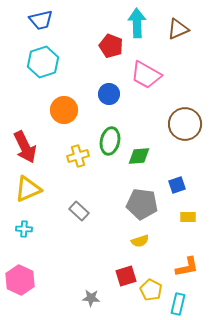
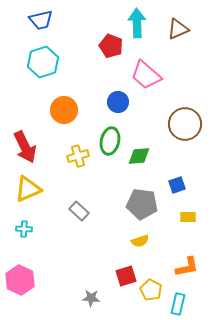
pink trapezoid: rotated 12 degrees clockwise
blue circle: moved 9 px right, 8 px down
